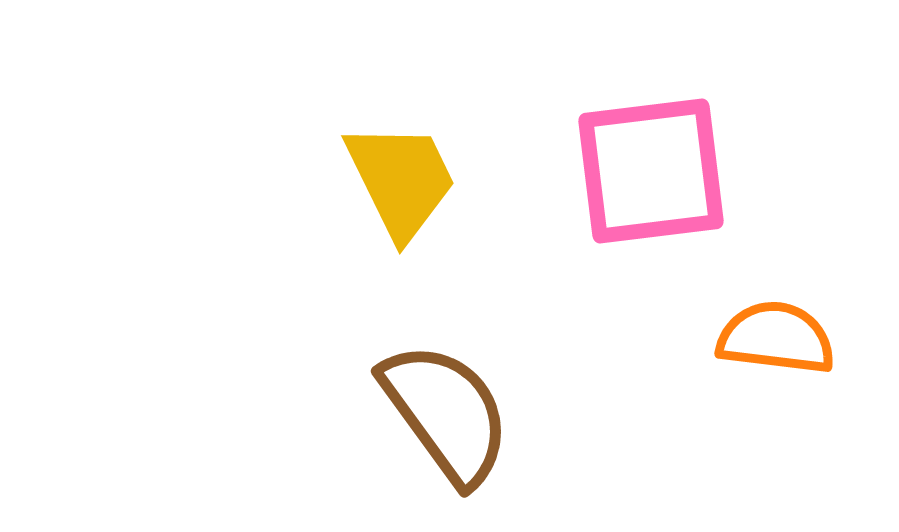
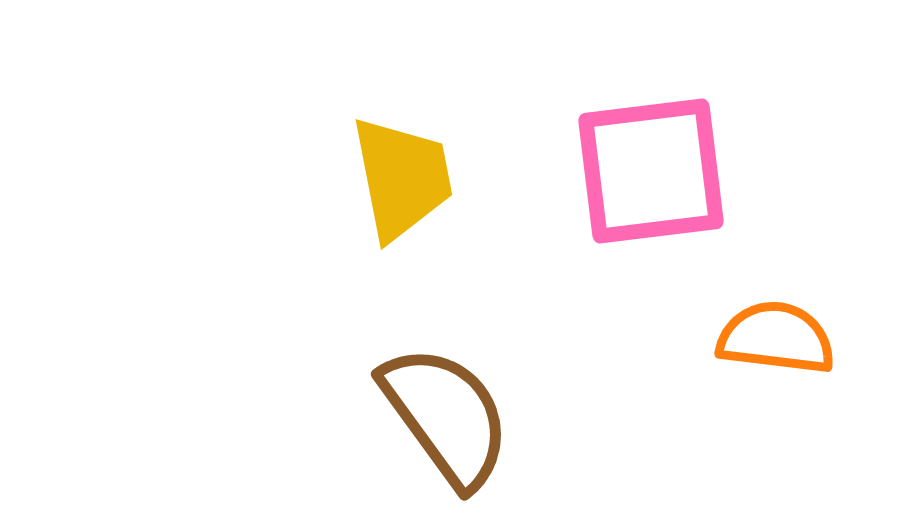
yellow trapezoid: moved 1 px right, 2 px up; rotated 15 degrees clockwise
brown semicircle: moved 3 px down
